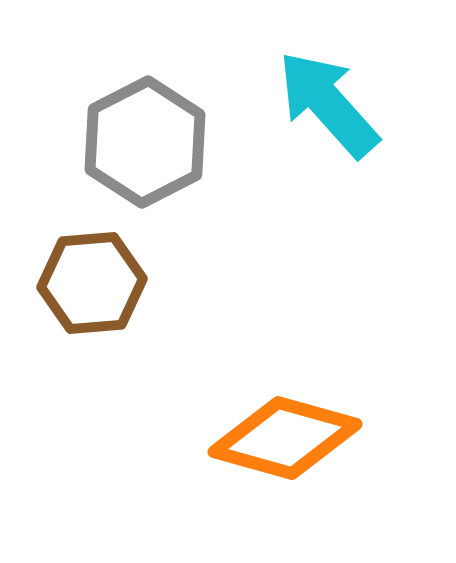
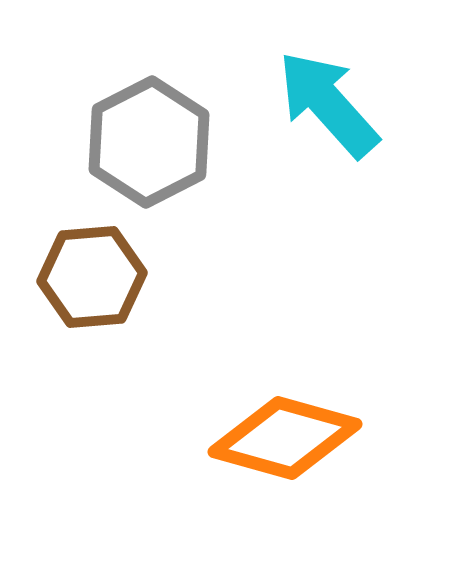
gray hexagon: moved 4 px right
brown hexagon: moved 6 px up
